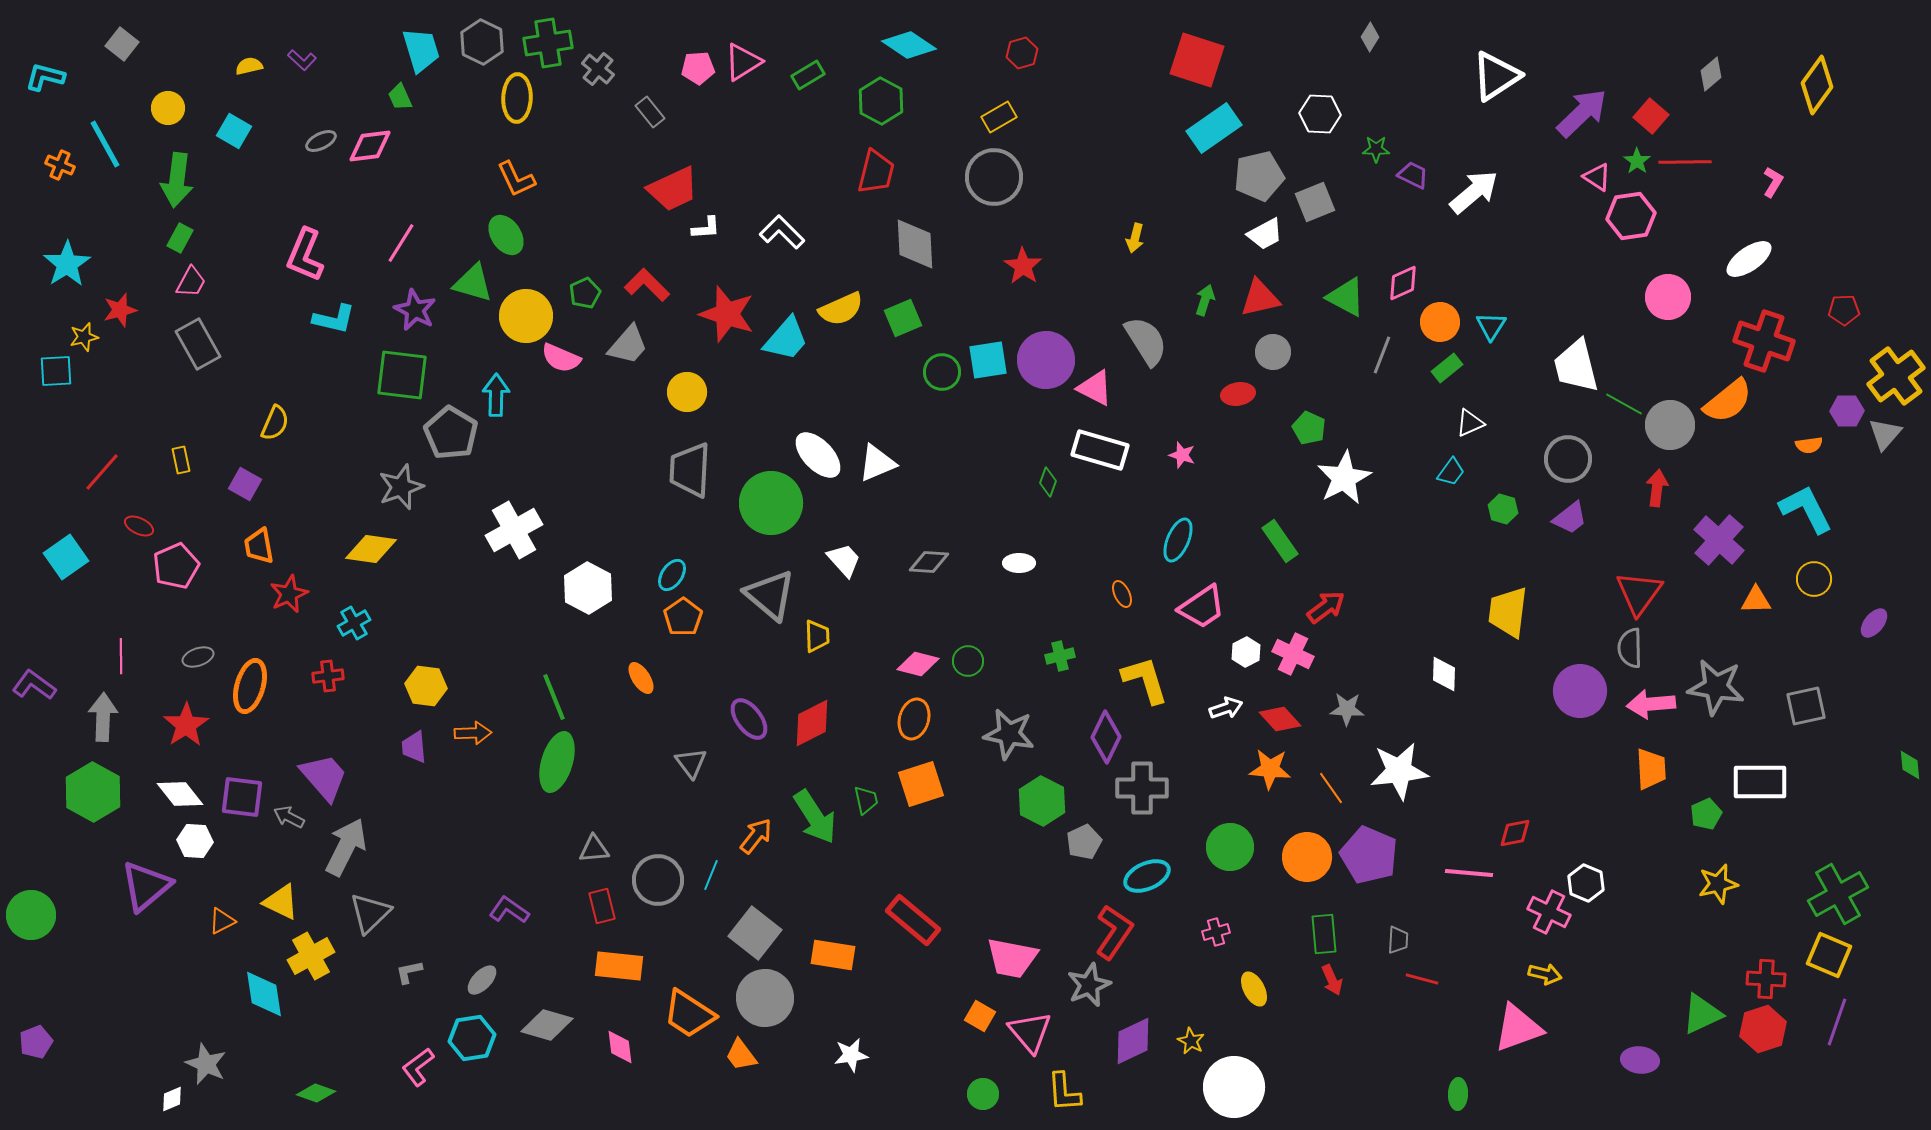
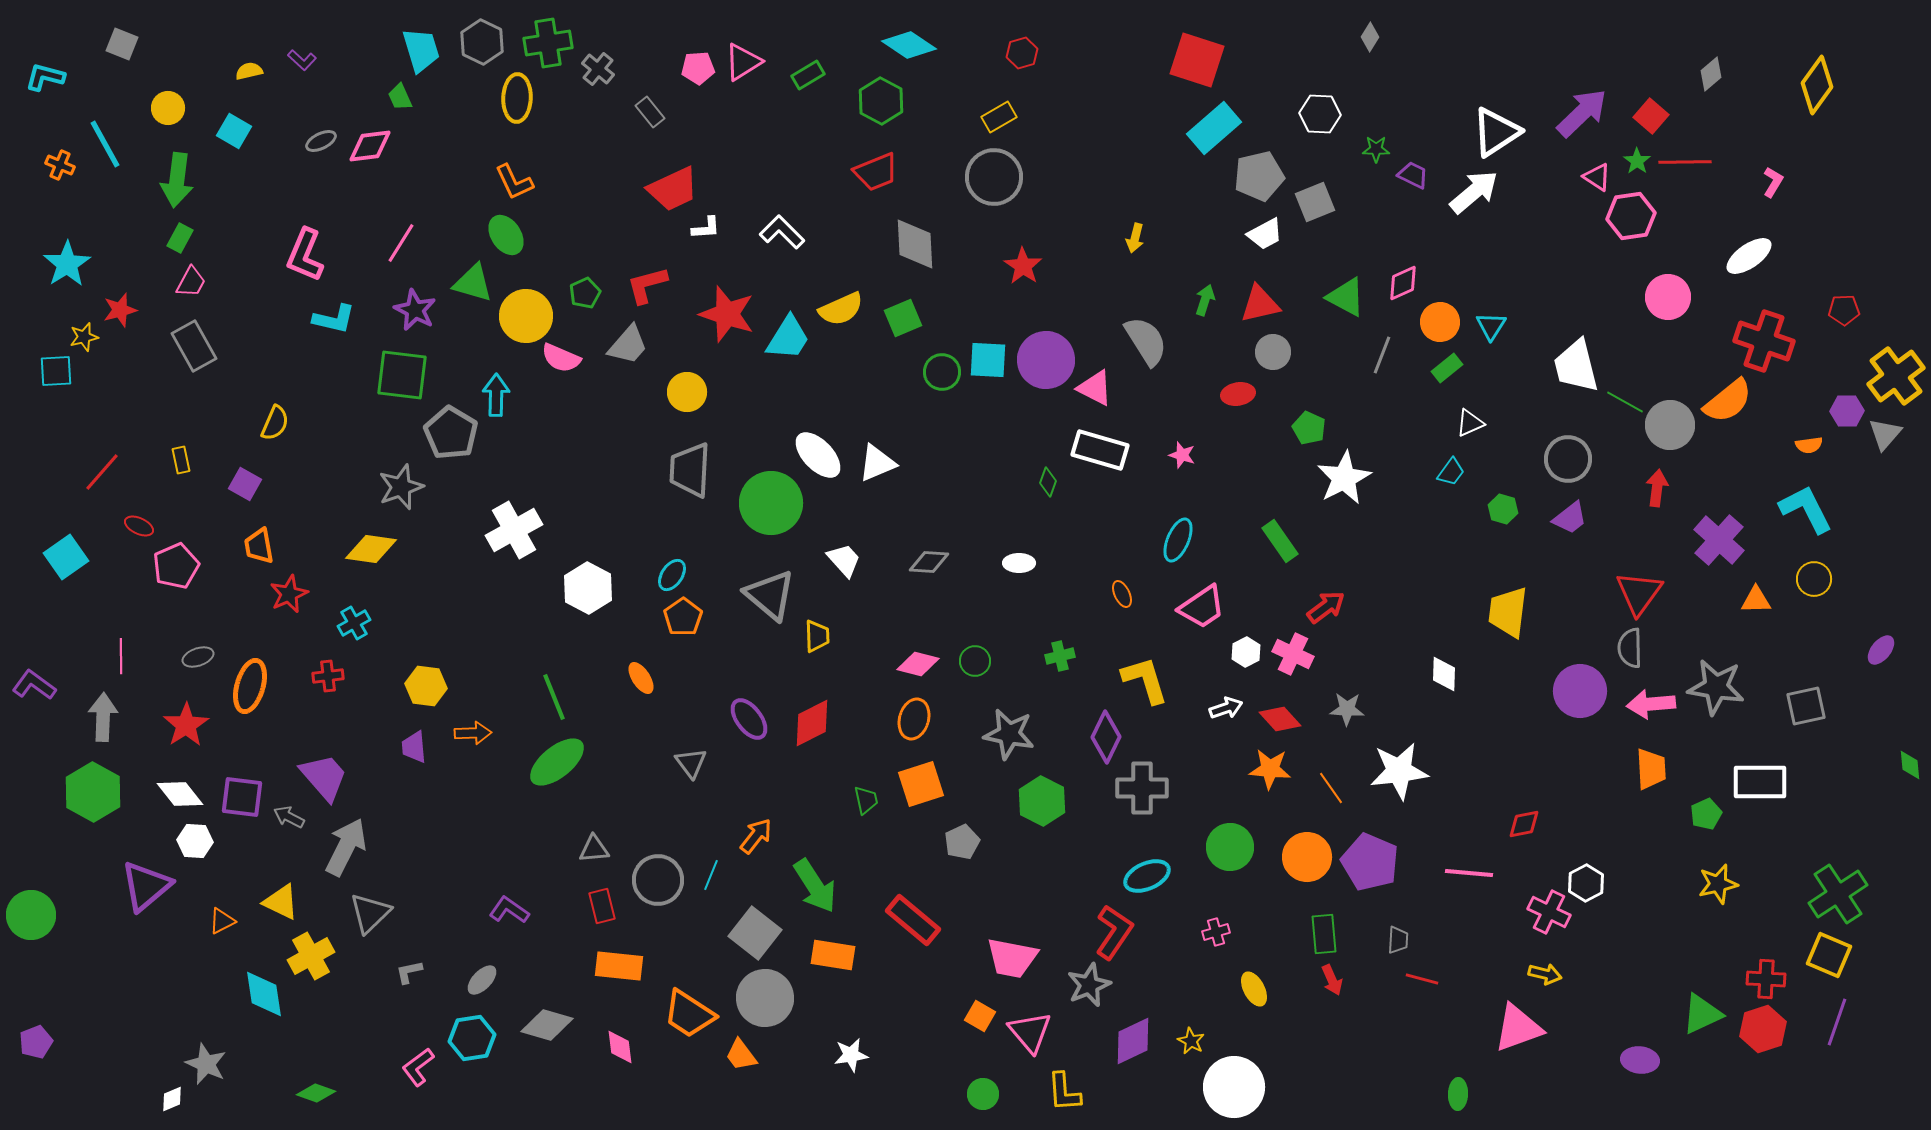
gray square at (122, 44): rotated 16 degrees counterclockwise
yellow semicircle at (249, 66): moved 5 px down
white triangle at (1496, 76): moved 56 px down
cyan rectangle at (1214, 128): rotated 6 degrees counterclockwise
red trapezoid at (876, 172): rotated 54 degrees clockwise
orange L-shape at (516, 179): moved 2 px left, 3 px down
white ellipse at (1749, 259): moved 3 px up
red L-shape at (647, 285): rotated 60 degrees counterclockwise
red triangle at (1260, 298): moved 6 px down
cyan trapezoid at (786, 339): moved 2 px right, 1 px up; rotated 9 degrees counterclockwise
gray rectangle at (198, 344): moved 4 px left, 2 px down
cyan square at (988, 360): rotated 12 degrees clockwise
green line at (1624, 404): moved 1 px right, 2 px up
purple ellipse at (1874, 623): moved 7 px right, 27 px down
green circle at (968, 661): moved 7 px right
green ellipse at (557, 762): rotated 34 degrees clockwise
green arrow at (815, 817): moved 69 px down
red diamond at (1515, 833): moved 9 px right, 9 px up
gray pentagon at (1084, 842): moved 122 px left
purple pentagon at (1369, 855): moved 1 px right, 7 px down
white hexagon at (1586, 883): rotated 9 degrees clockwise
green cross at (1838, 894): rotated 4 degrees counterclockwise
